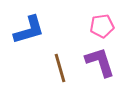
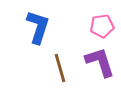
blue L-shape: moved 9 px right, 3 px up; rotated 56 degrees counterclockwise
